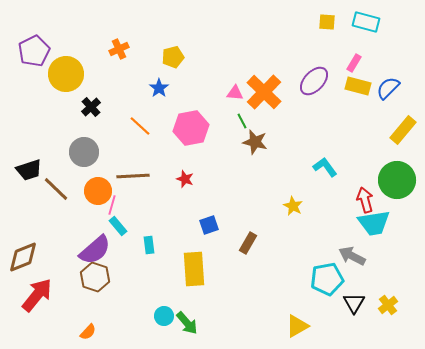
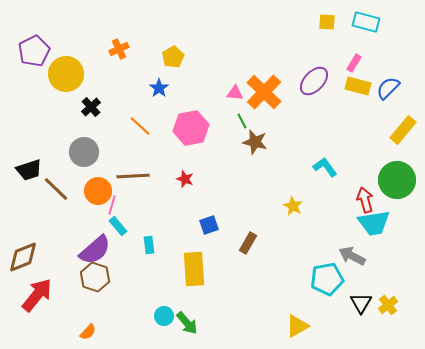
yellow pentagon at (173, 57): rotated 15 degrees counterclockwise
black triangle at (354, 303): moved 7 px right
